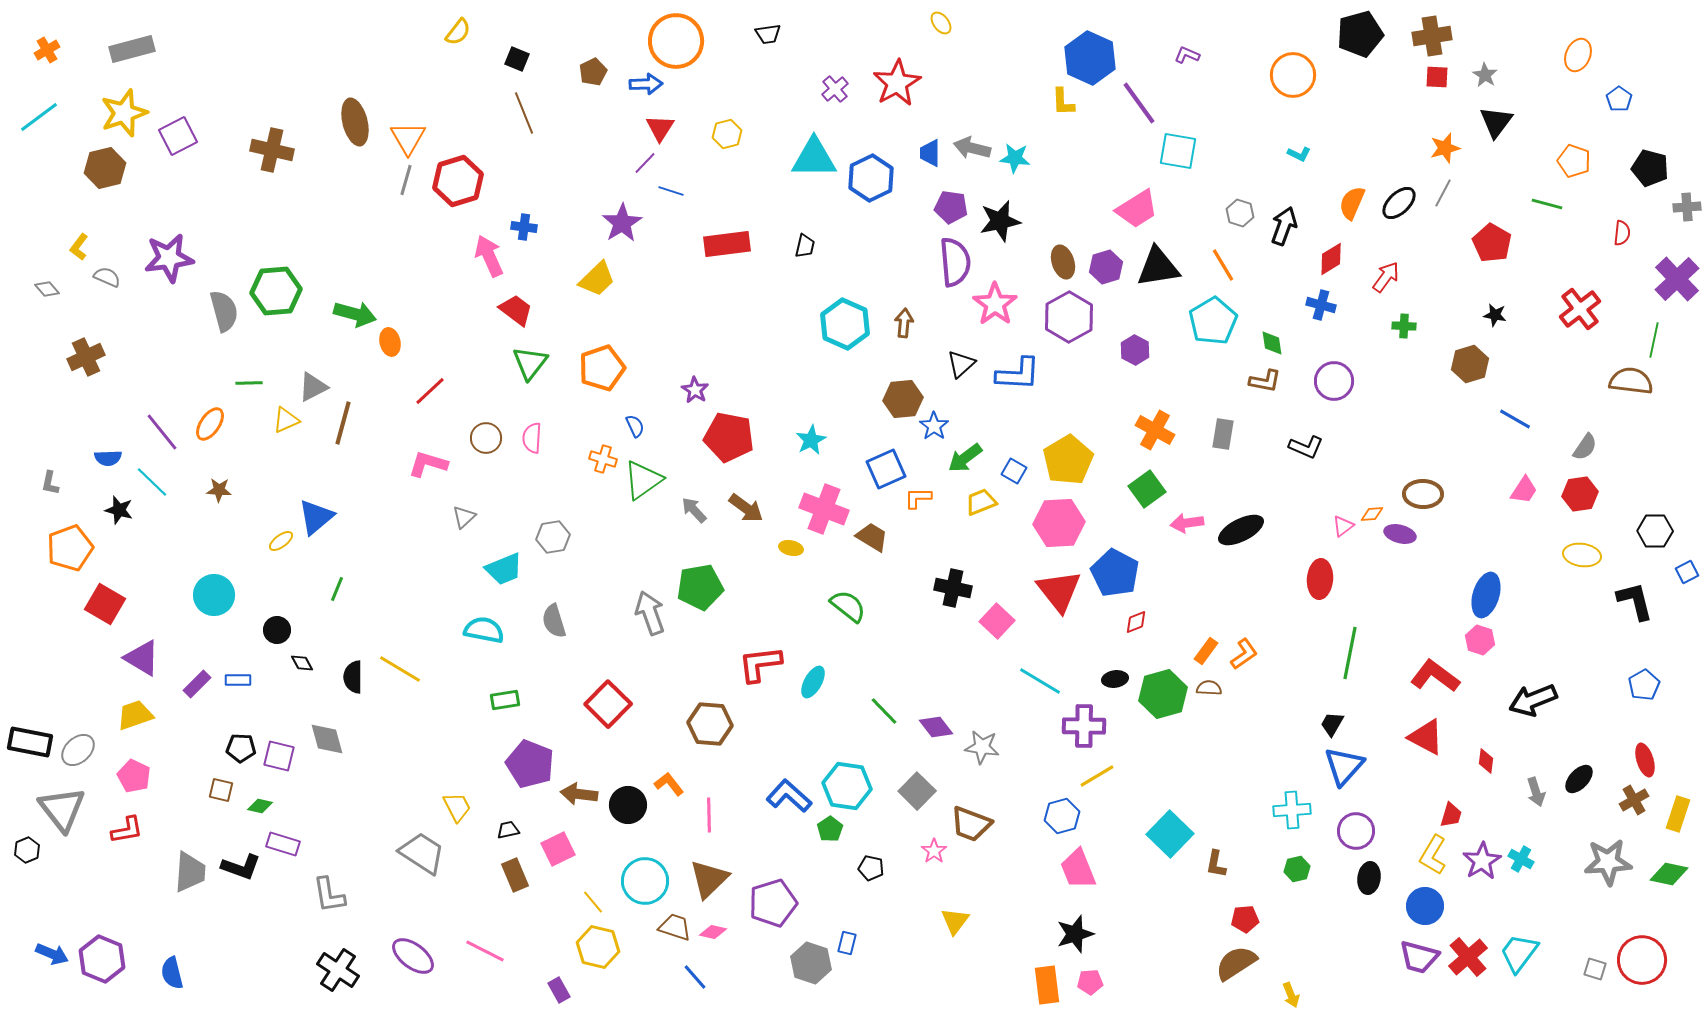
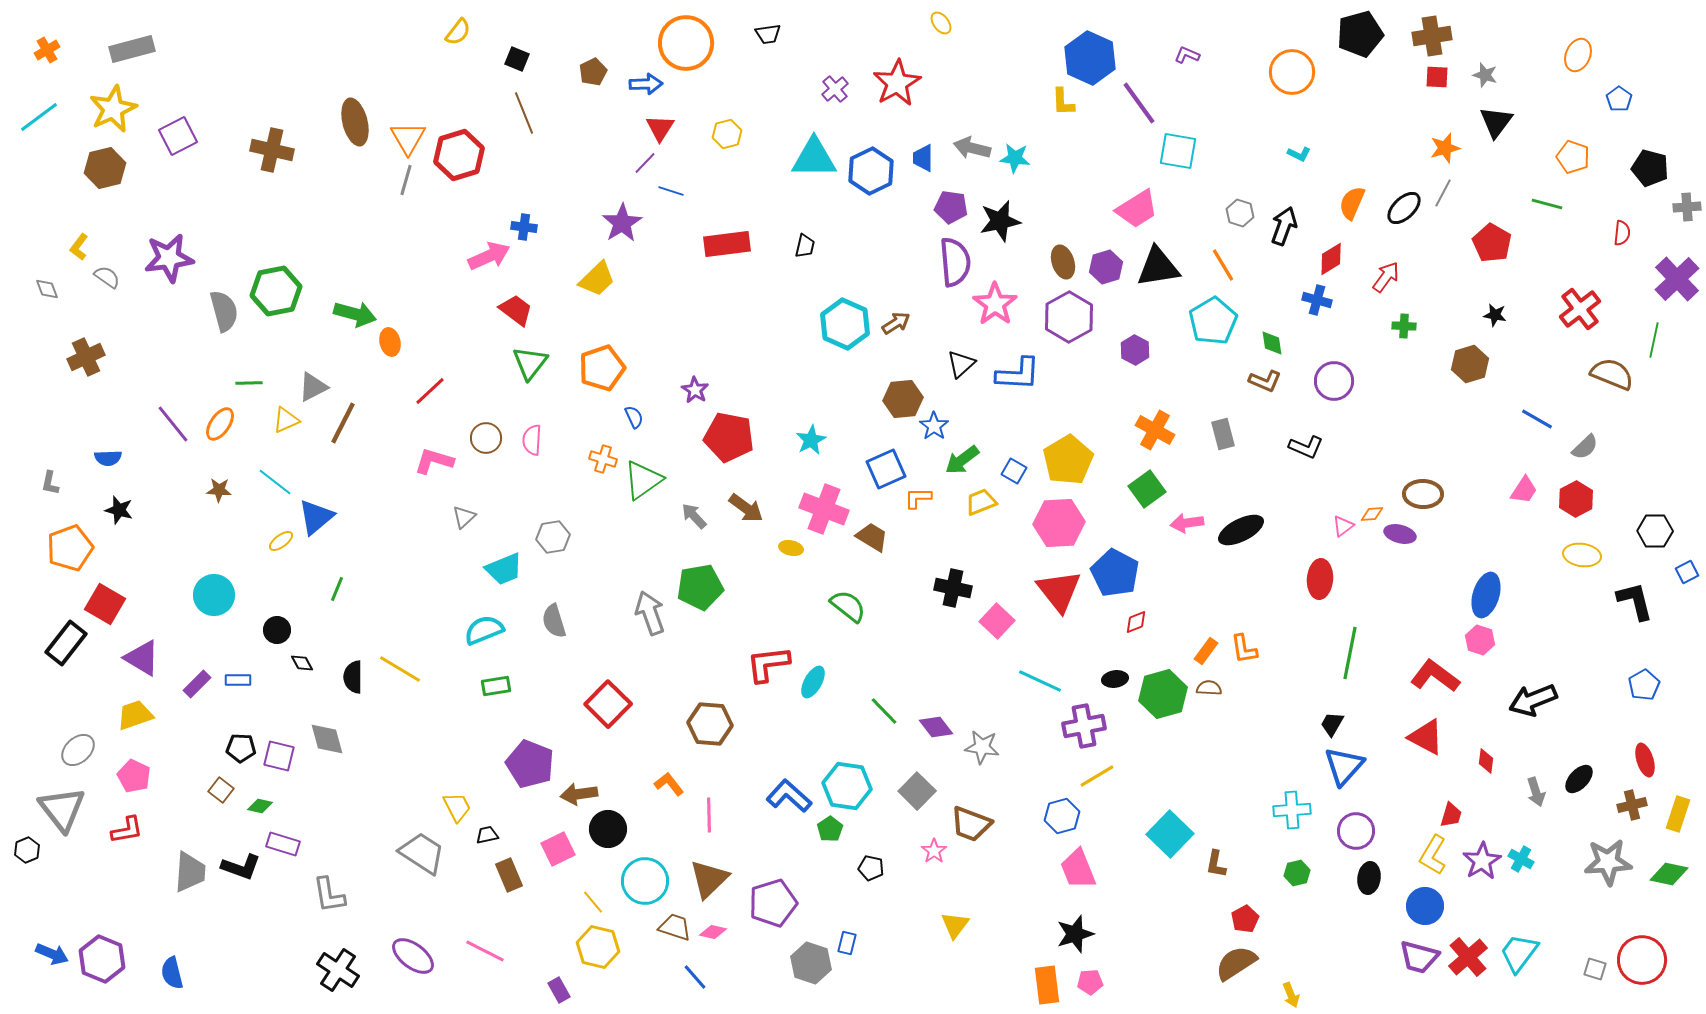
orange circle at (676, 41): moved 10 px right, 2 px down
orange circle at (1293, 75): moved 1 px left, 3 px up
gray star at (1485, 75): rotated 15 degrees counterclockwise
yellow star at (124, 113): moved 11 px left, 4 px up; rotated 6 degrees counterclockwise
blue trapezoid at (930, 153): moved 7 px left, 5 px down
orange pentagon at (1574, 161): moved 1 px left, 4 px up
blue hexagon at (871, 178): moved 7 px up
red hexagon at (458, 181): moved 1 px right, 26 px up
black ellipse at (1399, 203): moved 5 px right, 5 px down
pink arrow at (489, 256): rotated 90 degrees clockwise
gray semicircle at (107, 277): rotated 12 degrees clockwise
gray diamond at (47, 289): rotated 20 degrees clockwise
green hexagon at (276, 291): rotated 6 degrees counterclockwise
blue cross at (1321, 305): moved 4 px left, 5 px up
brown arrow at (904, 323): moved 8 px left; rotated 52 degrees clockwise
brown L-shape at (1265, 381): rotated 12 degrees clockwise
brown semicircle at (1631, 381): moved 19 px left, 7 px up; rotated 15 degrees clockwise
blue line at (1515, 419): moved 22 px right
brown line at (343, 423): rotated 12 degrees clockwise
orange ellipse at (210, 424): moved 10 px right
blue semicircle at (635, 426): moved 1 px left, 9 px up
purple line at (162, 432): moved 11 px right, 8 px up
gray rectangle at (1223, 434): rotated 24 degrees counterclockwise
pink semicircle at (532, 438): moved 2 px down
gray semicircle at (1585, 447): rotated 12 degrees clockwise
green arrow at (965, 458): moved 3 px left, 2 px down
pink L-shape at (428, 464): moved 6 px right, 3 px up
cyan line at (152, 482): moved 123 px right; rotated 6 degrees counterclockwise
red hexagon at (1580, 494): moved 4 px left, 5 px down; rotated 20 degrees counterclockwise
gray arrow at (694, 510): moved 6 px down
cyan semicircle at (484, 630): rotated 33 degrees counterclockwise
orange L-shape at (1244, 654): moved 5 px up; rotated 116 degrees clockwise
red L-shape at (760, 664): moved 8 px right
cyan line at (1040, 681): rotated 6 degrees counterclockwise
green rectangle at (505, 700): moved 9 px left, 14 px up
purple cross at (1084, 726): rotated 12 degrees counterclockwise
black rectangle at (30, 742): moved 36 px right, 99 px up; rotated 63 degrees counterclockwise
brown square at (221, 790): rotated 25 degrees clockwise
brown arrow at (579, 794): rotated 15 degrees counterclockwise
brown cross at (1634, 800): moved 2 px left, 5 px down; rotated 16 degrees clockwise
black circle at (628, 805): moved 20 px left, 24 px down
black trapezoid at (508, 830): moved 21 px left, 5 px down
green hexagon at (1297, 869): moved 4 px down
brown rectangle at (515, 875): moved 6 px left
red pentagon at (1245, 919): rotated 24 degrees counterclockwise
yellow triangle at (955, 921): moved 4 px down
